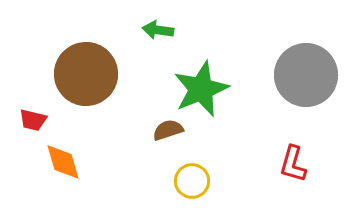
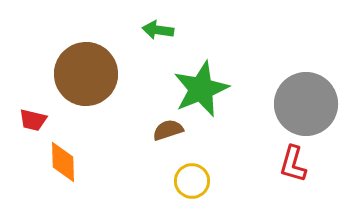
gray circle: moved 29 px down
orange diamond: rotated 15 degrees clockwise
